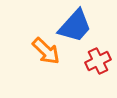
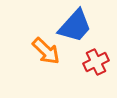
red cross: moved 2 px left, 1 px down
